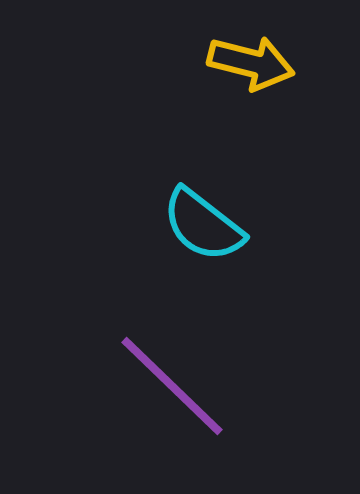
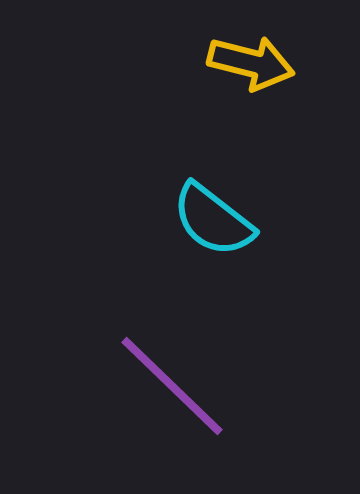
cyan semicircle: moved 10 px right, 5 px up
